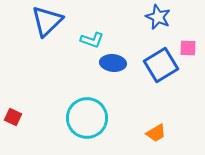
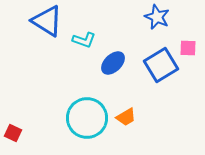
blue star: moved 1 px left
blue triangle: rotated 44 degrees counterclockwise
cyan L-shape: moved 8 px left
blue ellipse: rotated 50 degrees counterclockwise
red square: moved 16 px down
orange trapezoid: moved 30 px left, 16 px up
